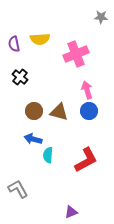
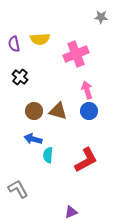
brown triangle: moved 1 px left, 1 px up
